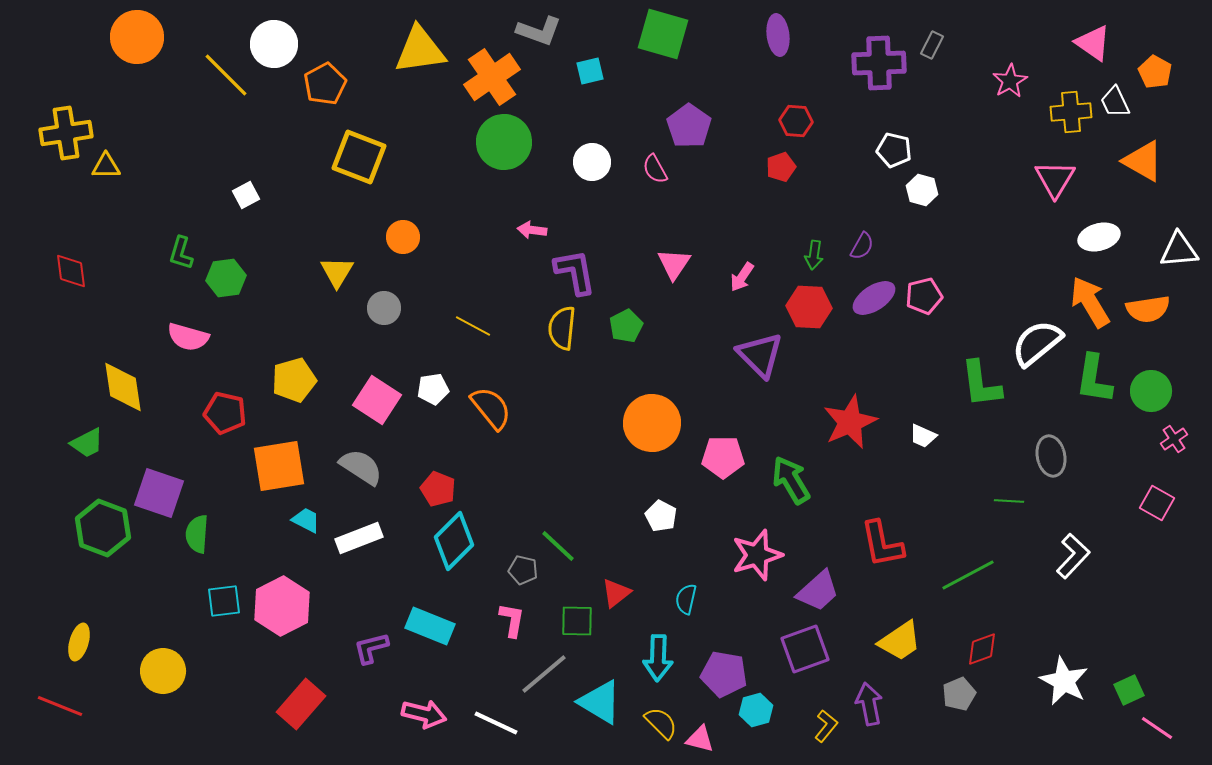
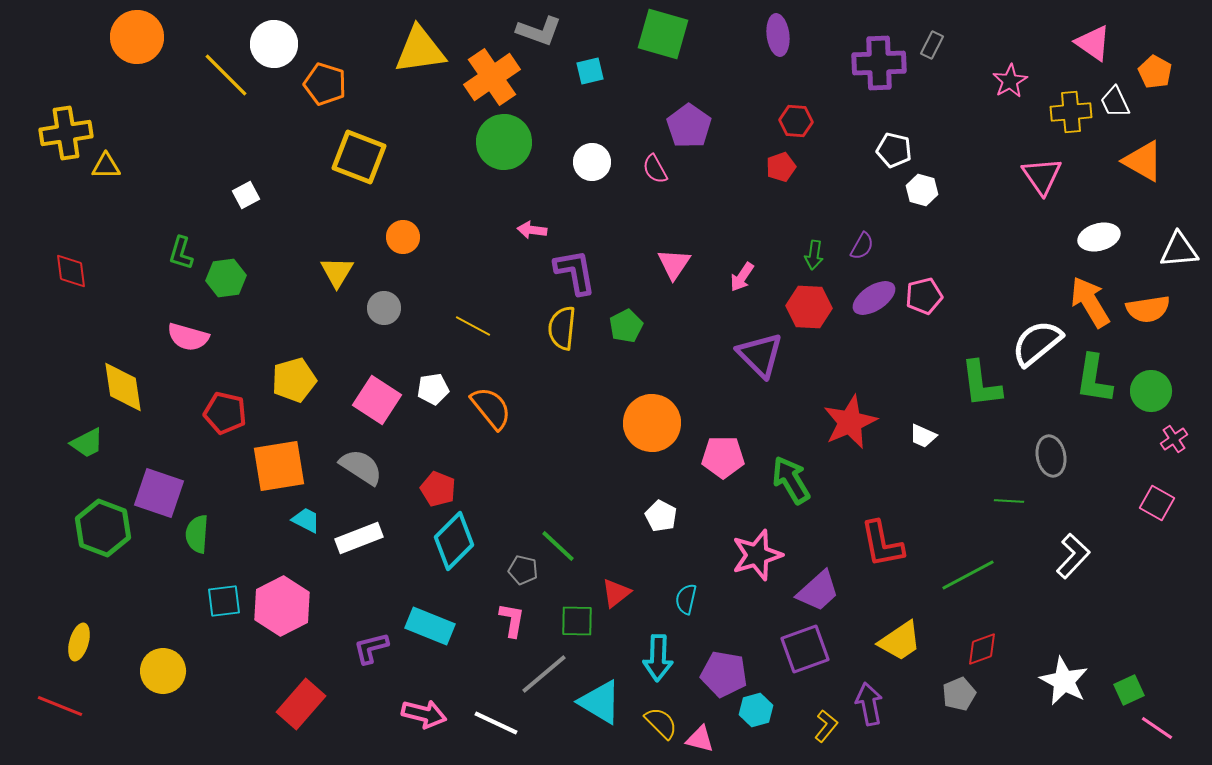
orange pentagon at (325, 84): rotated 27 degrees counterclockwise
pink triangle at (1055, 179): moved 13 px left, 3 px up; rotated 6 degrees counterclockwise
